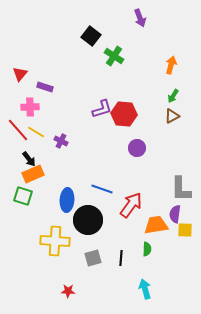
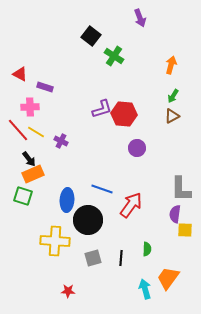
red triangle: rotated 42 degrees counterclockwise
orange trapezoid: moved 12 px right, 53 px down; rotated 45 degrees counterclockwise
